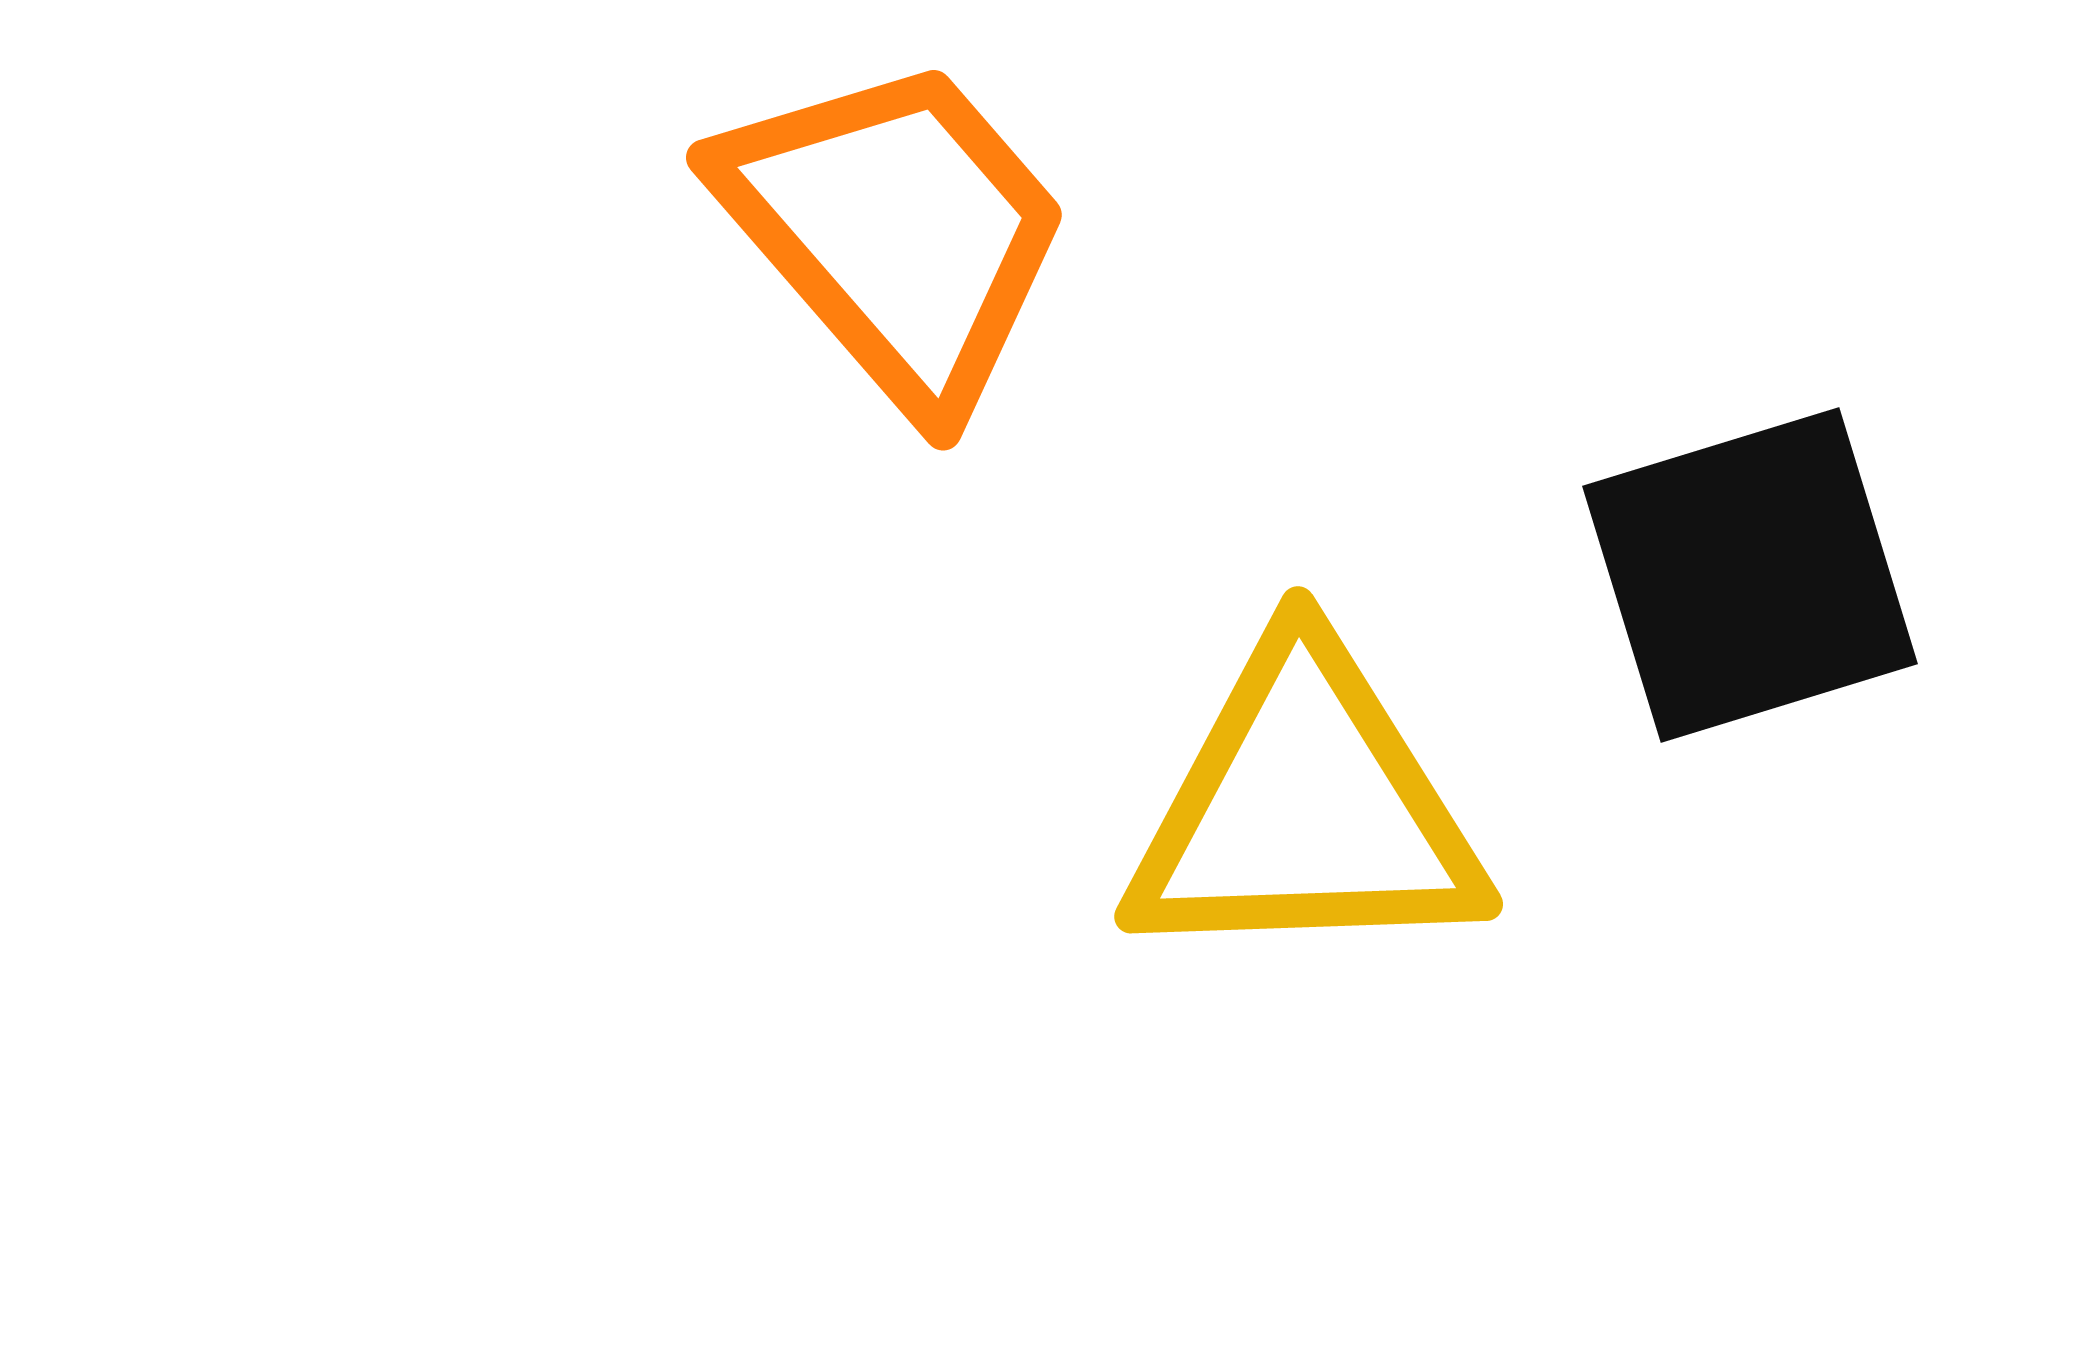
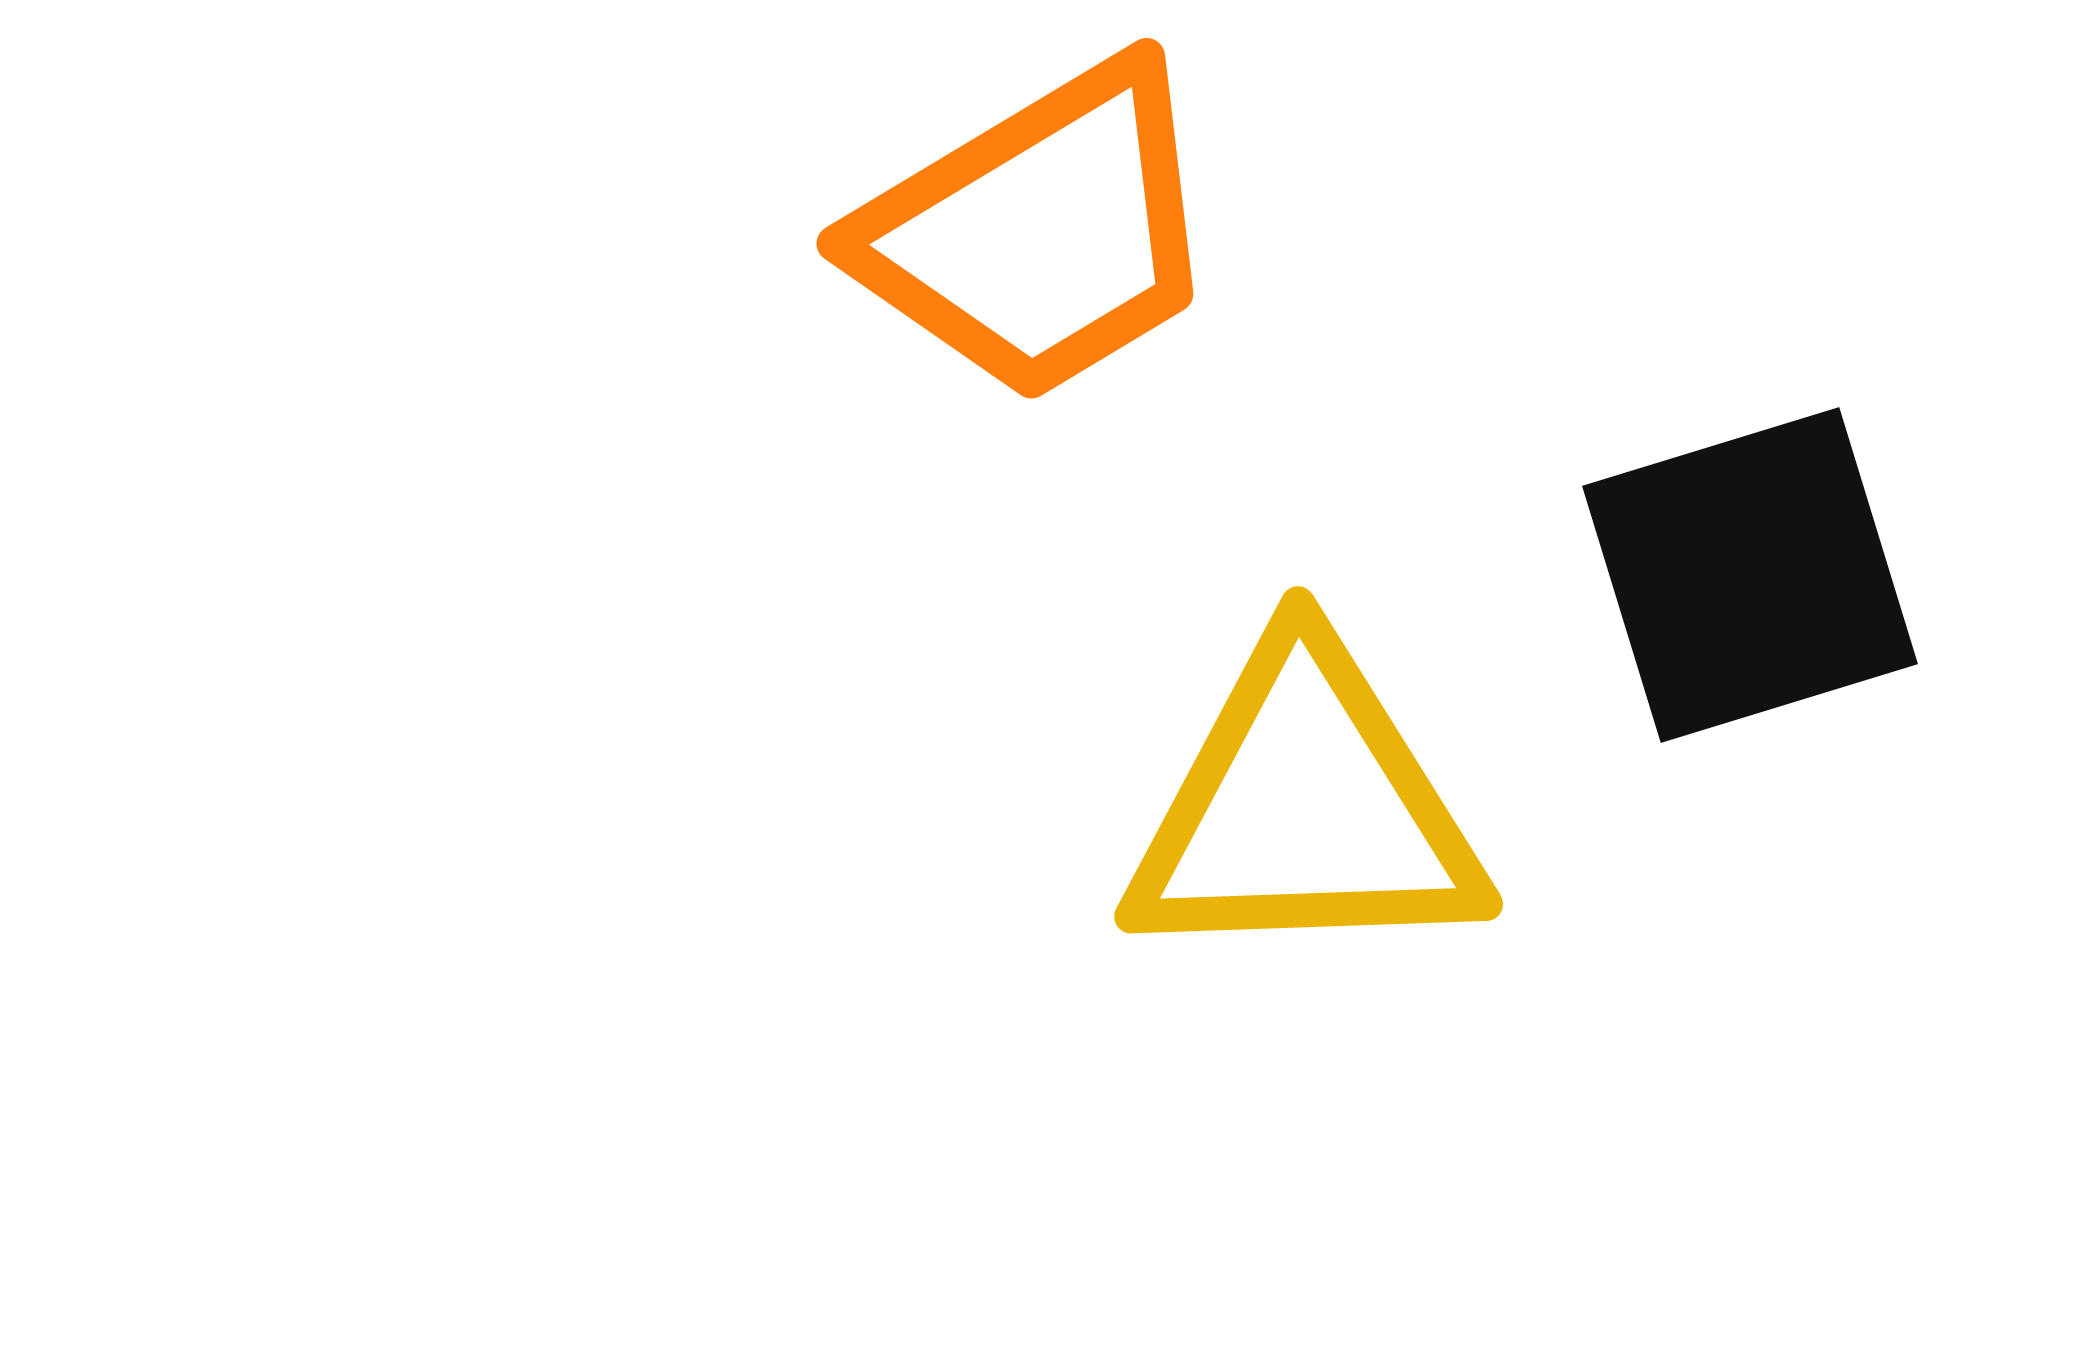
orange trapezoid: moved 144 px right; rotated 100 degrees clockwise
